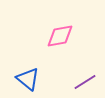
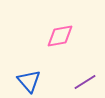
blue triangle: moved 1 px right, 2 px down; rotated 10 degrees clockwise
